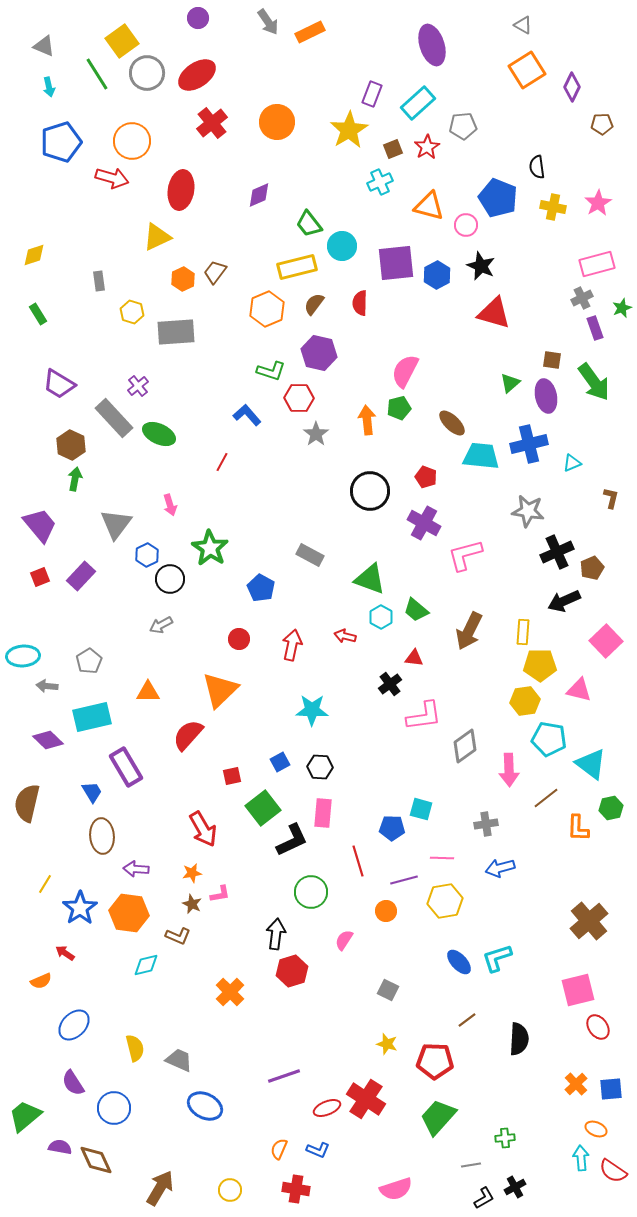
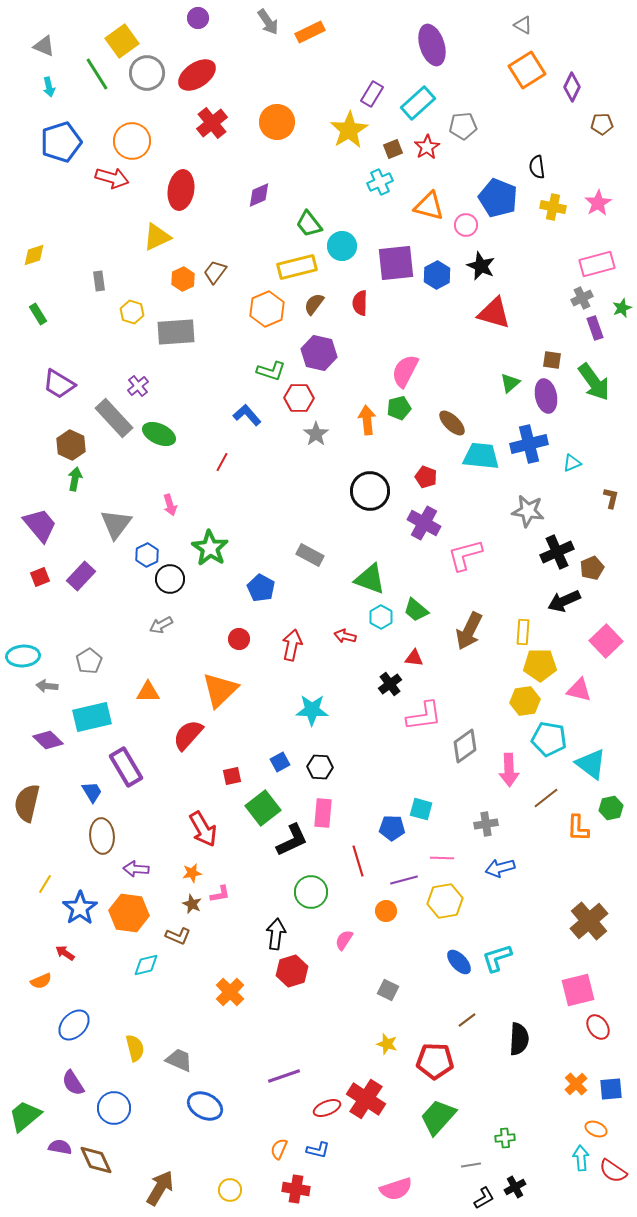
purple rectangle at (372, 94): rotated 10 degrees clockwise
blue L-shape at (318, 1150): rotated 10 degrees counterclockwise
